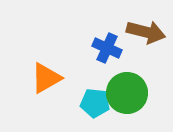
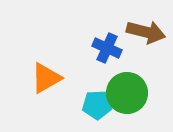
cyan pentagon: moved 2 px right, 2 px down; rotated 8 degrees counterclockwise
